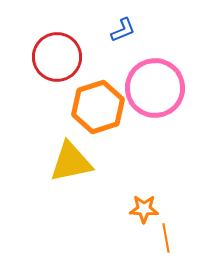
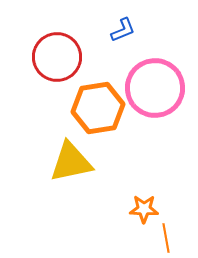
orange hexagon: moved 1 px down; rotated 9 degrees clockwise
